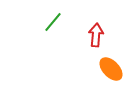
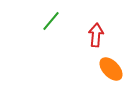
green line: moved 2 px left, 1 px up
